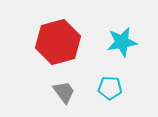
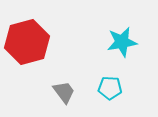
red hexagon: moved 31 px left
